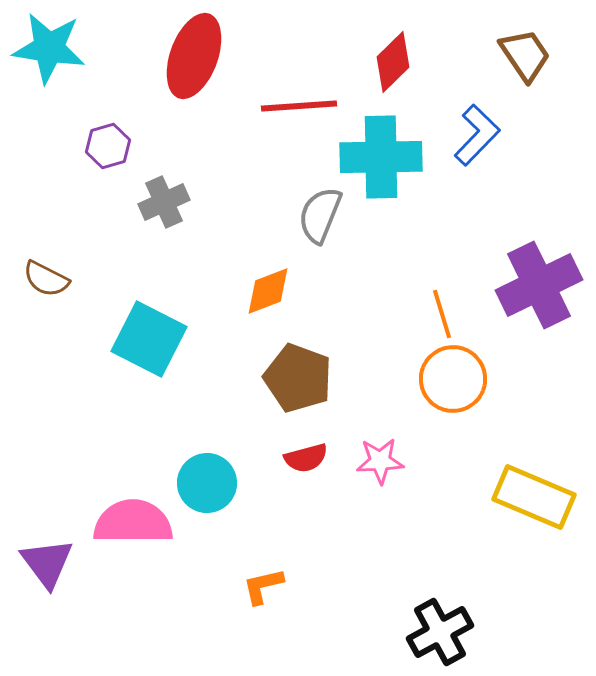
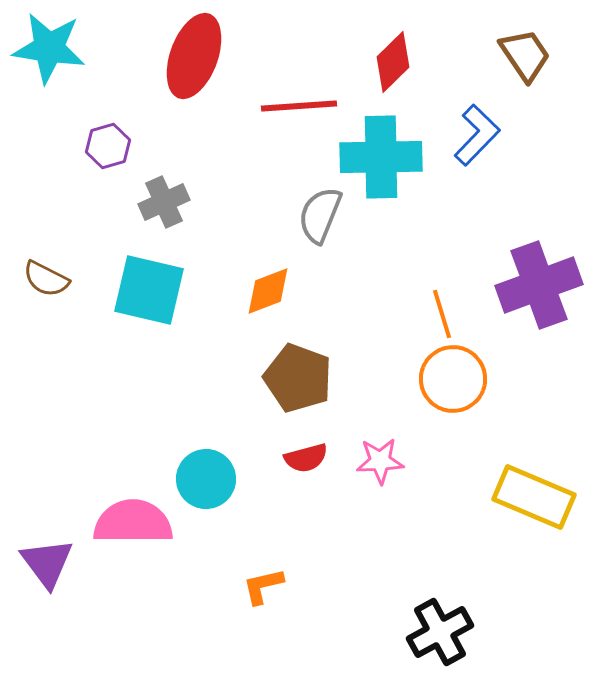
purple cross: rotated 6 degrees clockwise
cyan square: moved 49 px up; rotated 14 degrees counterclockwise
cyan circle: moved 1 px left, 4 px up
